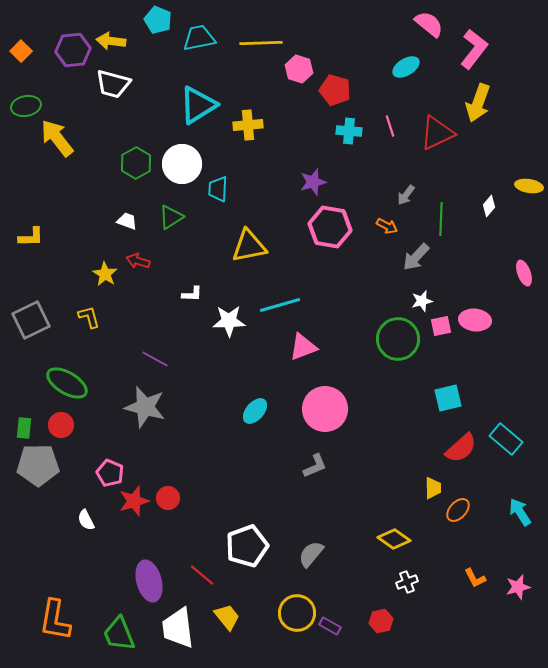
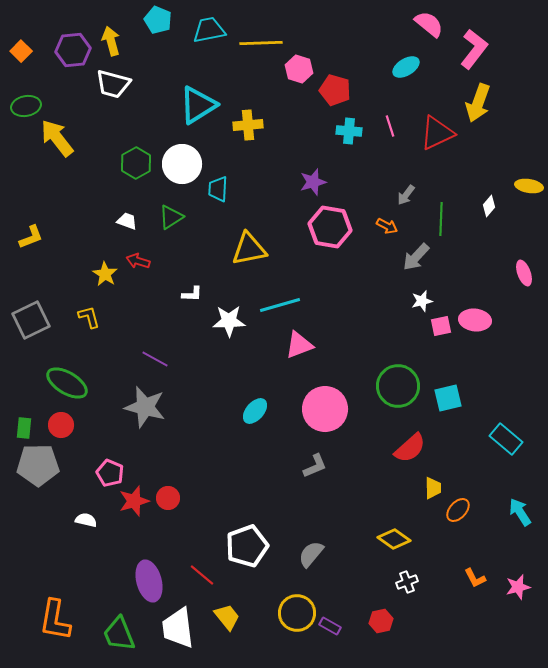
cyan trapezoid at (199, 38): moved 10 px right, 8 px up
yellow arrow at (111, 41): rotated 68 degrees clockwise
yellow L-shape at (31, 237): rotated 20 degrees counterclockwise
yellow triangle at (249, 246): moved 3 px down
green circle at (398, 339): moved 47 px down
pink triangle at (303, 347): moved 4 px left, 2 px up
red semicircle at (461, 448): moved 51 px left
white semicircle at (86, 520): rotated 130 degrees clockwise
